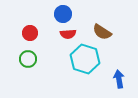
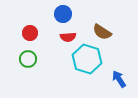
red semicircle: moved 3 px down
cyan hexagon: moved 2 px right
blue arrow: rotated 24 degrees counterclockwise
